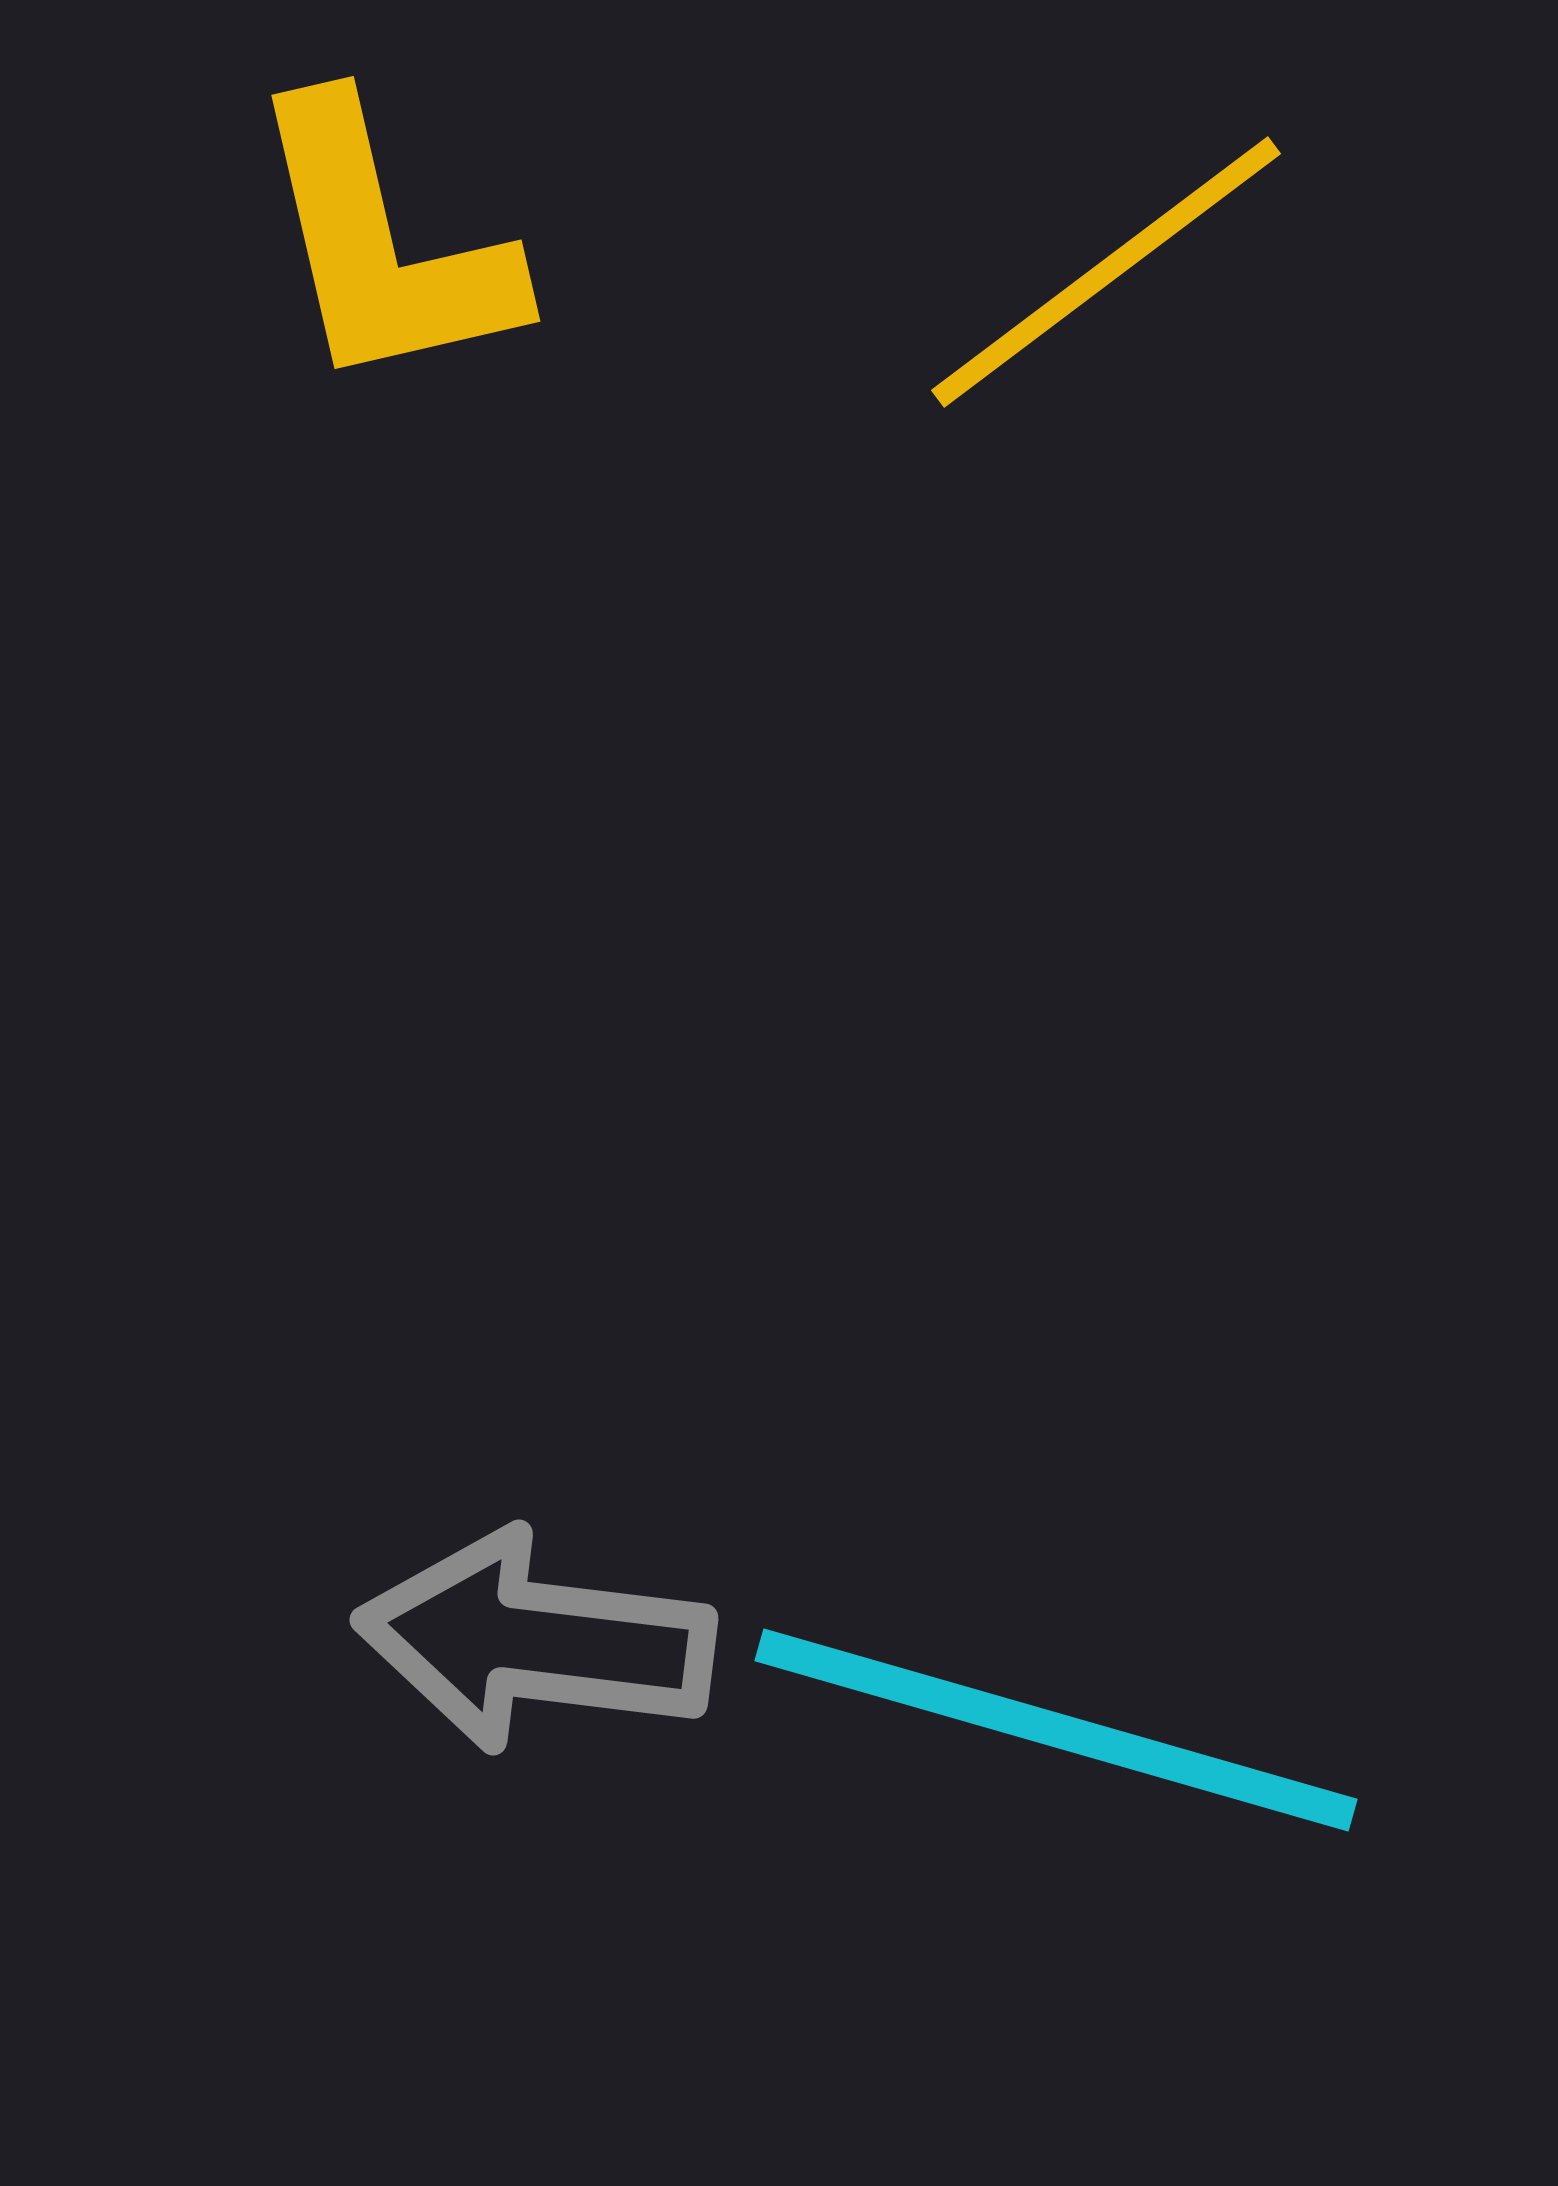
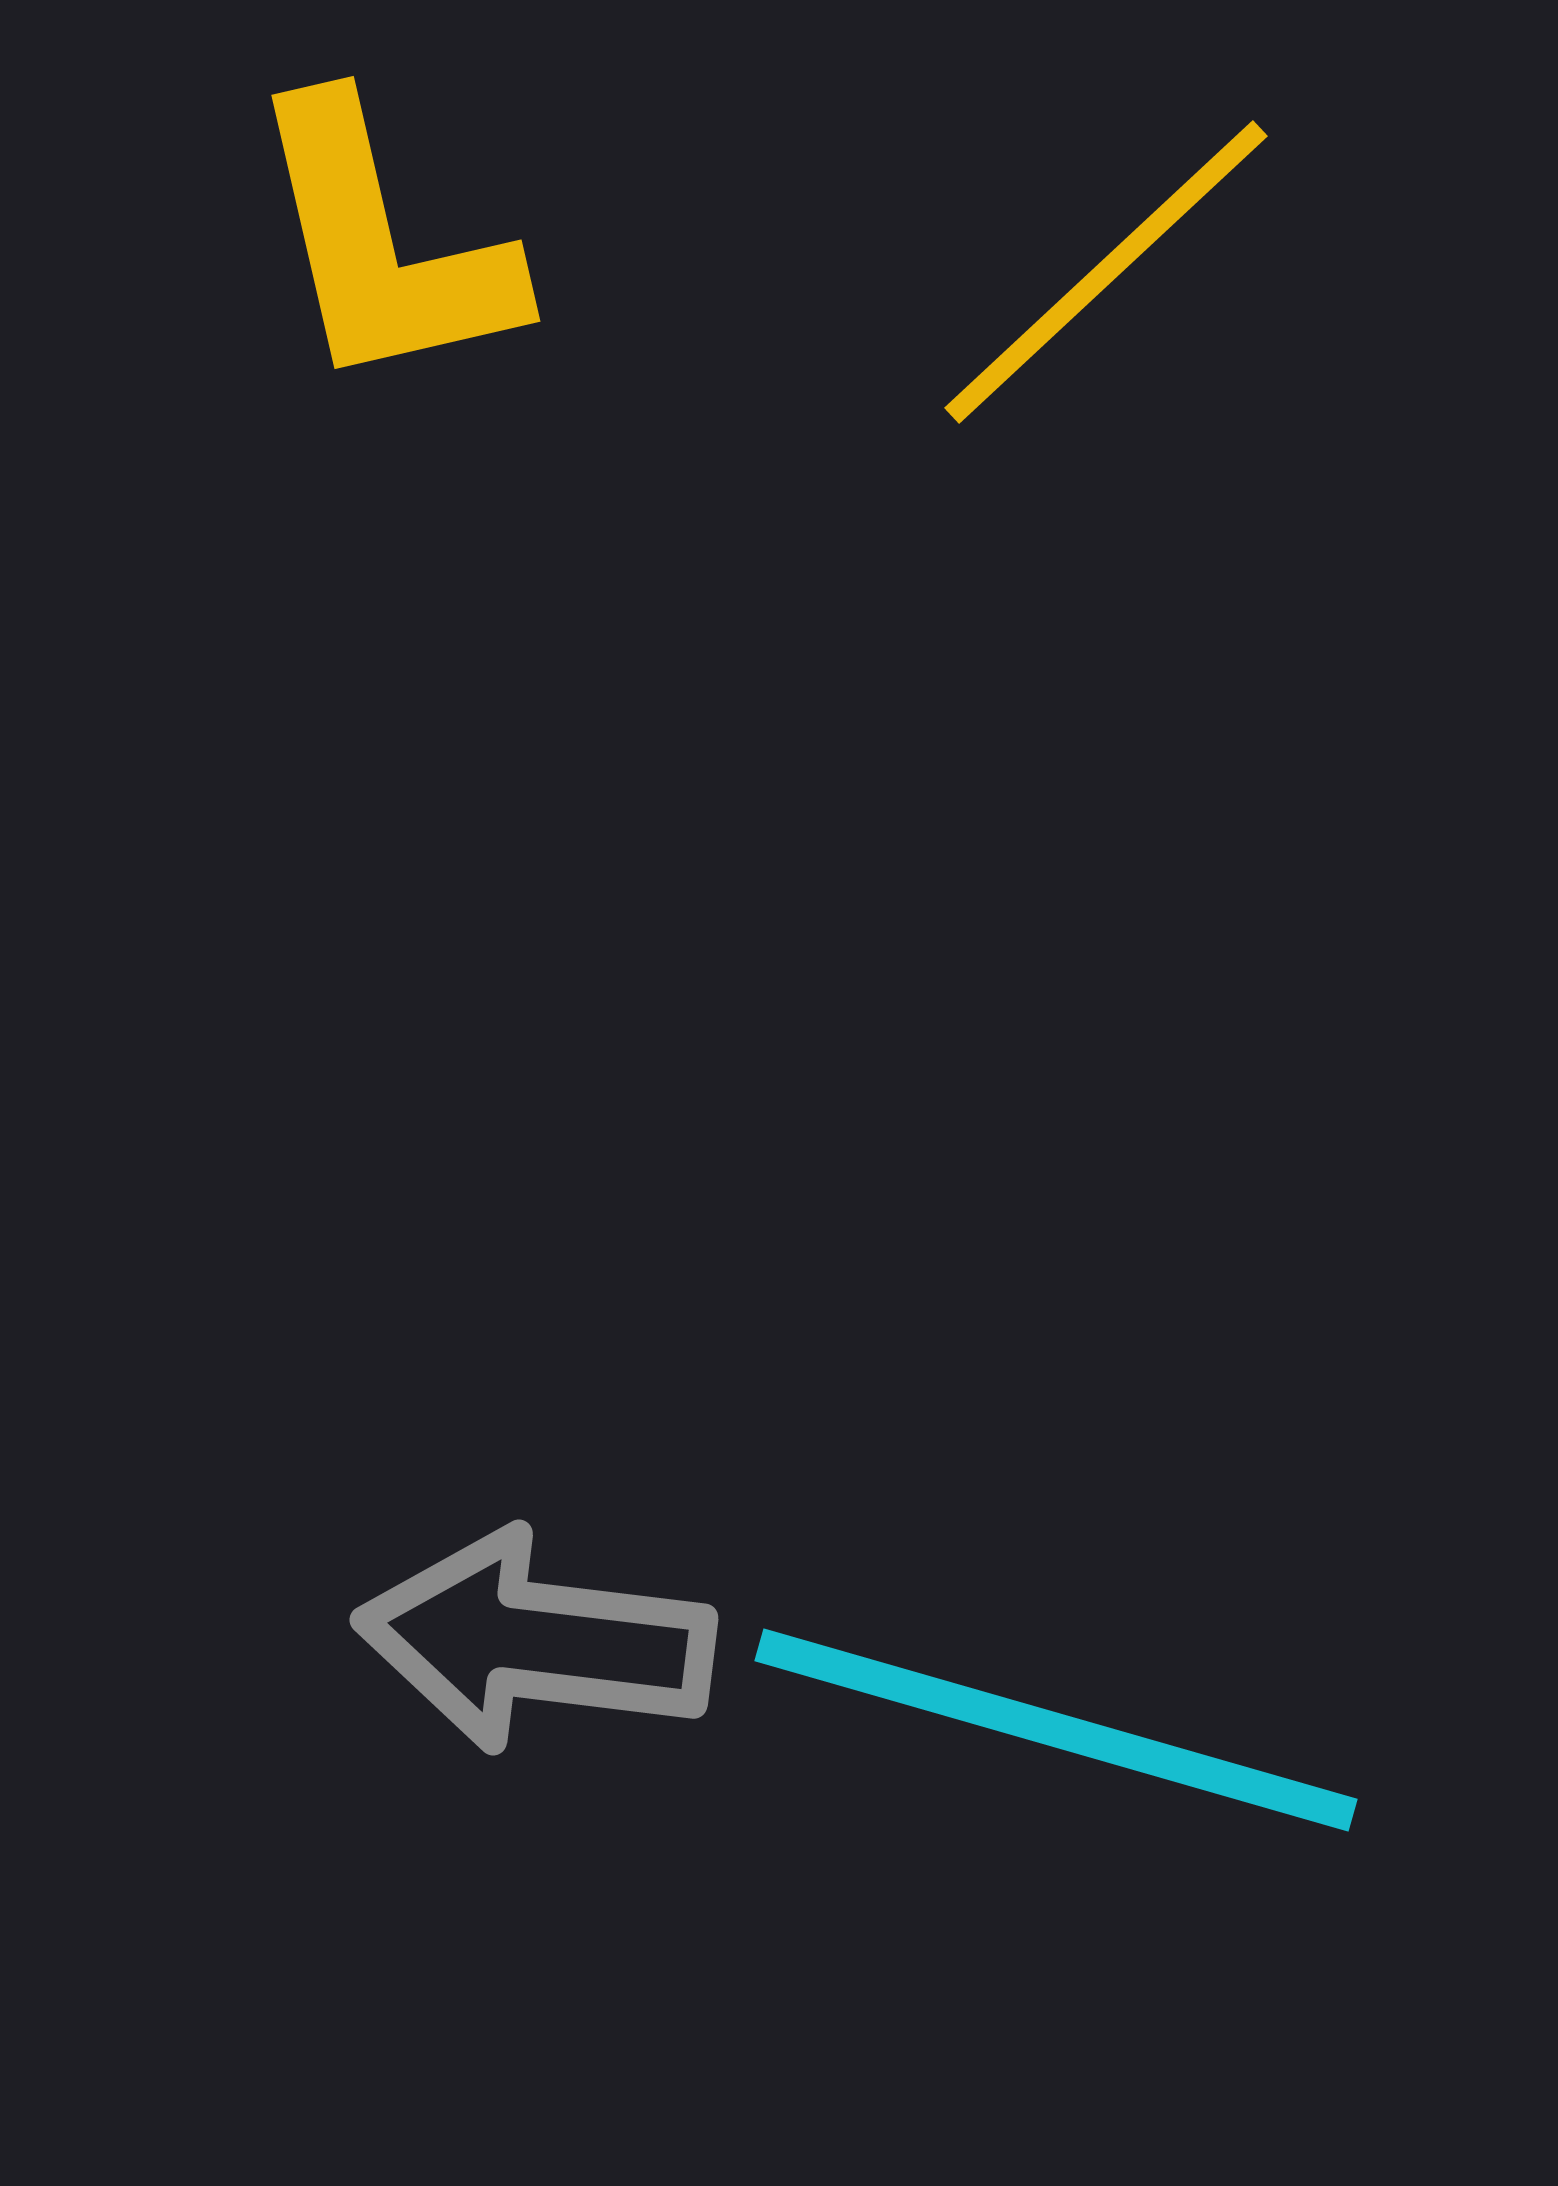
yellow line: rotated 6 degrees counterclockwise
